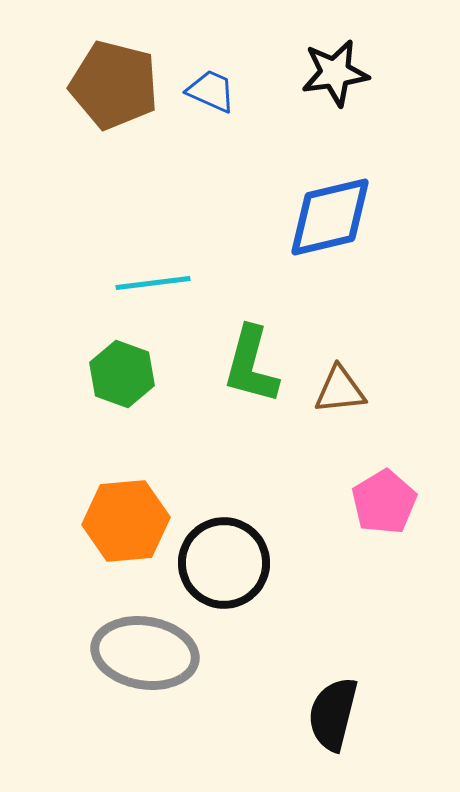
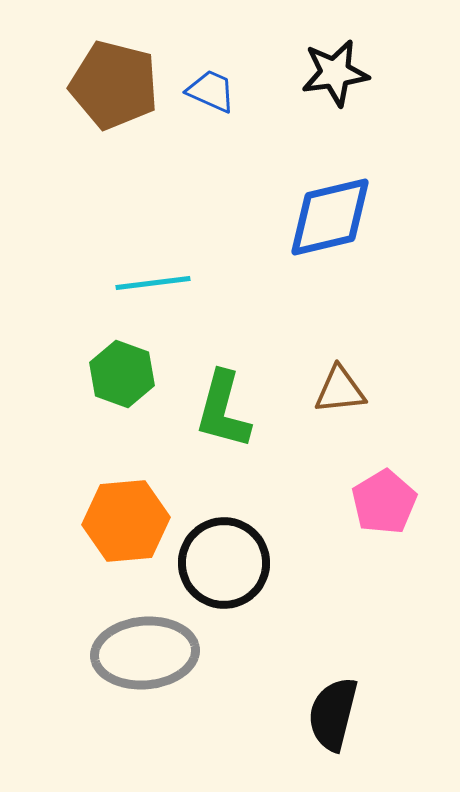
green L-shape: moved 28 px left, 45 px down
gray ellipse: rotated 14 degrees counterclockwise
